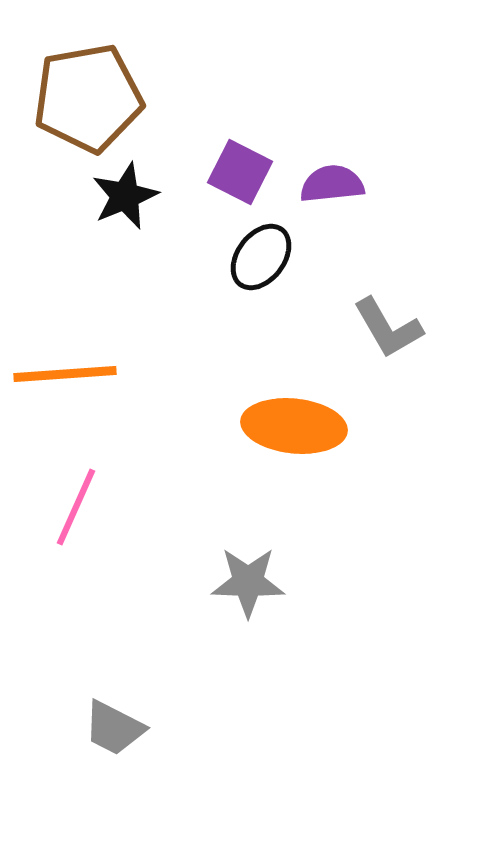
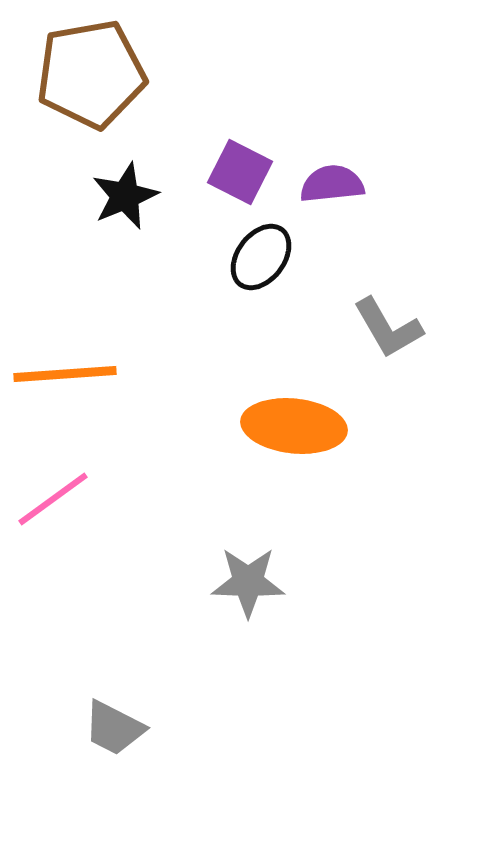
brown pentagon: moved 3 px right, 24 px up
pink line: moved 23 px left, 8 px up; rotated 30 degrees clockwise
